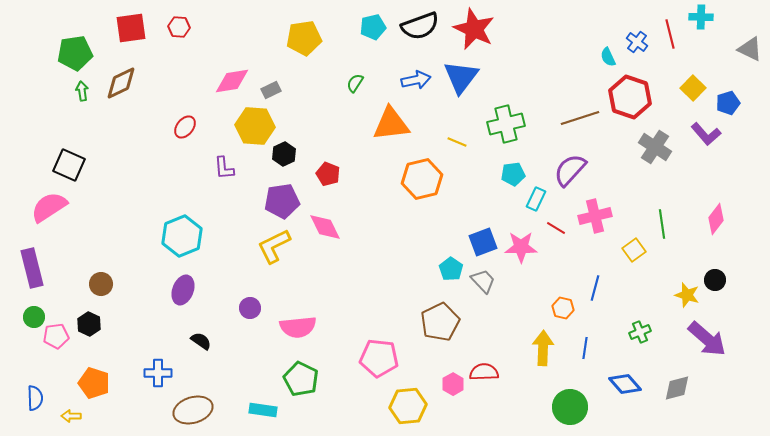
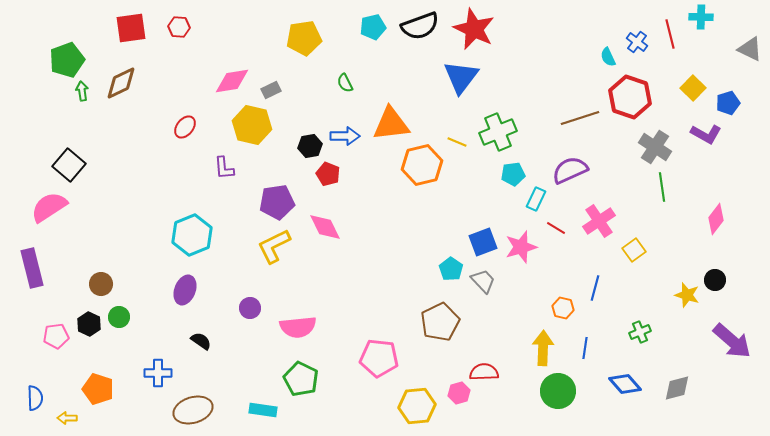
green pentagon at (75, 53): moved 8 px left, 7 px down; rotated 12 degrees counterclockwise
blue arrow at (416, 80): moved 71 px left, 56 px down; rotated 12 degrees clockwise
green semicircle at (355, 83): moved 10 px left; rotated 60 degrees counterclockwise
green cross at (506, 124): moved 8 px left, 8 px down; rotated 9 degrees counterclockwise
yellow hexagon at (255, 126): moved 3 px left, 1 px up; rotated 9 degrees clockwise
purple L-shape at (706, 134): rotated 20 degrees counterclockwise
black hexagon at (284, 154): moved 26 px right, 8 px up; rotated 15 degrees clockwise
black square at (69, 165): rotated 16 degrees clockwise
purple semicircle at (570, 170): rotated 24 degrees clockwise
orange hexagon at (422, 179): moved 14 px up
purple pentagon at (282, 201): moved 5 px left, 1 px down
pink cross at (595, 216): moved 4 px right, 5 px down; rotated 20 degrees counterclockwise
green line at (662, 224): moved 37 px up
cyan hexagon at (182, 236): moved 10 px right, 1 px up
pink star at (521, 247): rotated 16 degrees counterclockwise
purple ellipse at (183, 290): moved 2 px right
green circle at (34, 317): moved 85 px right
purple arrow at (707, 339): moved 25 px right, 2 px down
orange pentagon at (94, 383): moved 4 px right, 6 px down
pink hexagon at (453, 384): moved 6 px right, 9 px down; rotated 15 degrees clockwise
yellow hexagon at (408, 406): moved 9 px right
green circle at (570, 407): moved 12 px left, 16 px up
yellow arrow at (71, 416): moved 4 px left, 2 px down
